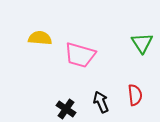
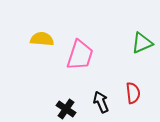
yellow semicircle: moved 2 px right, 1 px down
green triangle: rotated 40 degrees clockwise
pink trapezoid: rotated 88 degrees counterclockwise
red semicircle: moved 2 px left, 2 px up
